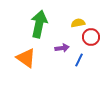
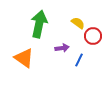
yellow semicircle: rotated 48 degrees clockwise
red circle: moved 2 px right, 1 px up
orange triangle: moved 2 px left
